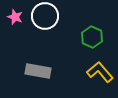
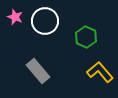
white circle: moved 5 px down
green hexagon: moved 6 px left
gray rectangle: rotated 40 degrees clockwise
